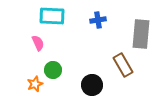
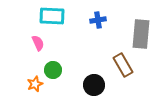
black circle: moved 2 px right
